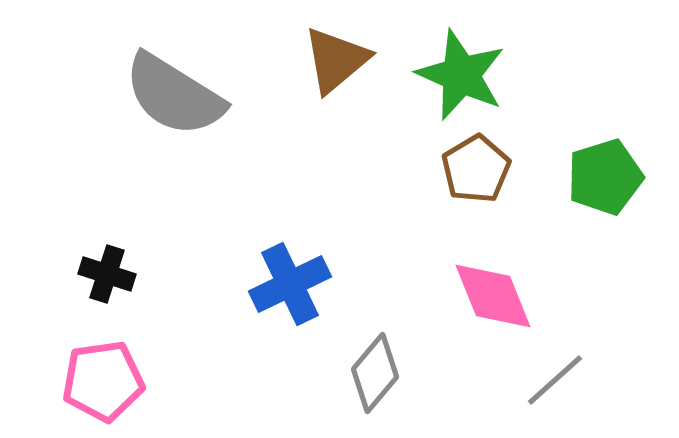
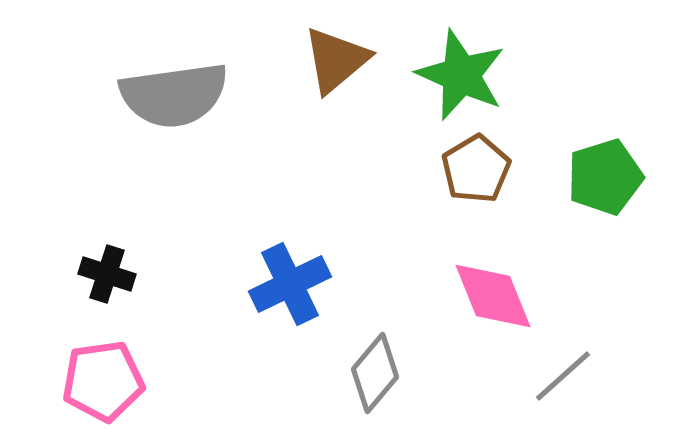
gray semicircle: rotated 40 degrees counterclockwise
gray line: moved 8 px right, 4 px up
